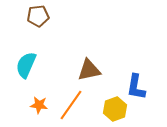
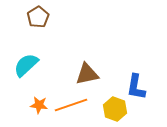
brown pentagon: moved 1 px down; rotated 25 degrees counterclockwise
cyan semicircle: rotated 24 degrees clockwise
brown triangle: moved 2 px left, 4 px down
orange line: rotated 36 degrees clockwise
yellow hexagon: rotated 20 degrees counterclockwise
